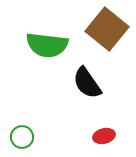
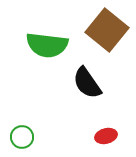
brown square: moved 1 px down
red ellipse: moved 2 px right
